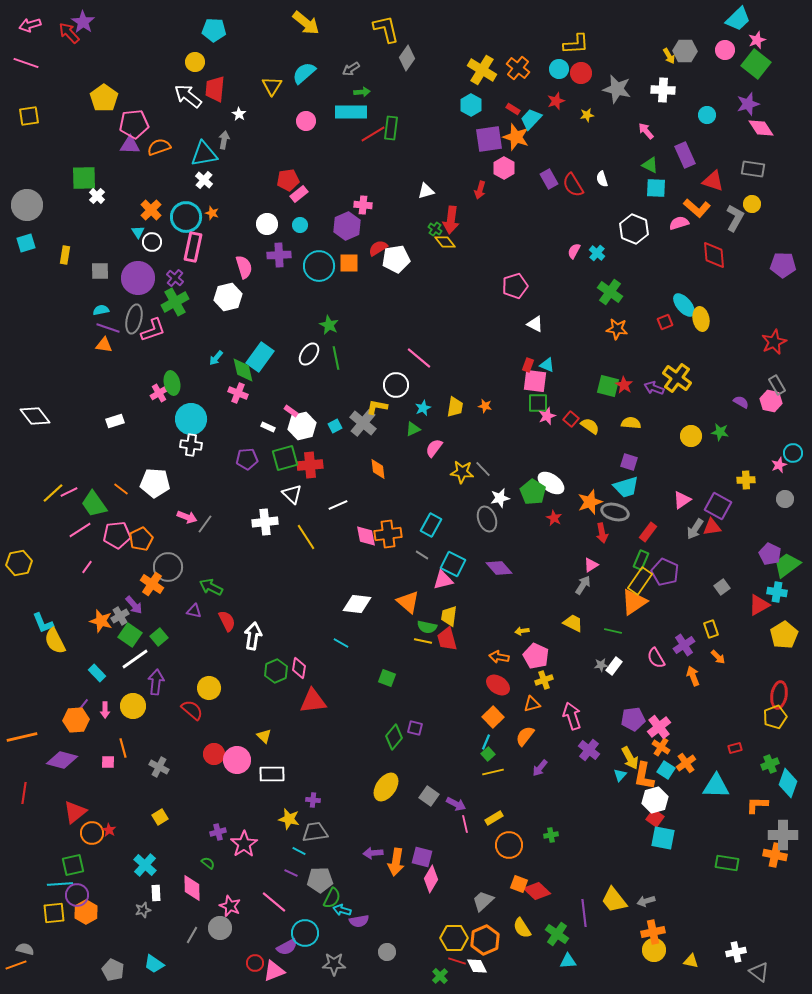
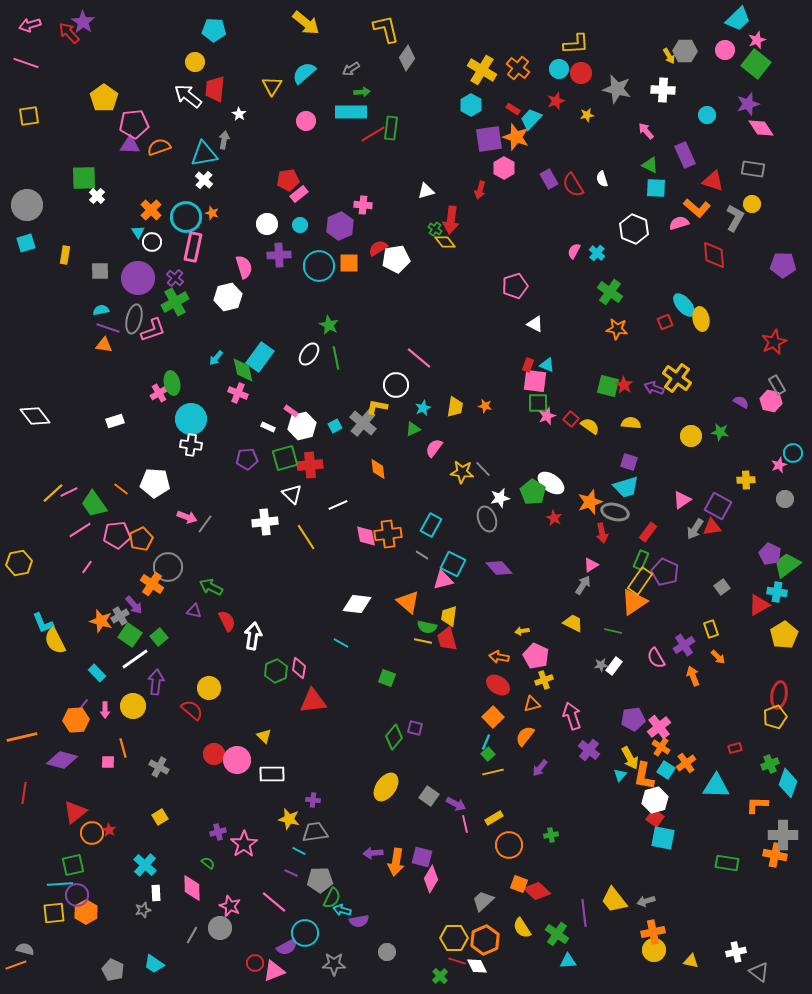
purple hexagon at (347, 226): moved 7 px left
